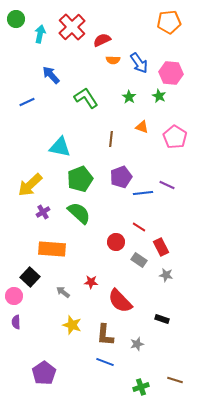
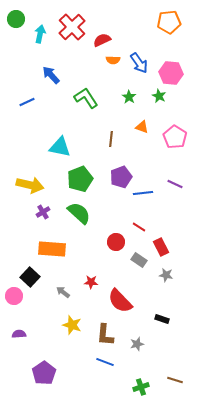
yellow arrow at (30, 185): rotated 124 degrees counterclockwise
purple line at (167, 185): moved 8 px right, 1 px up
purple semicircle at (16, 322): moved 3 px right, 12 px down; rotated 88 degrees clockwise
